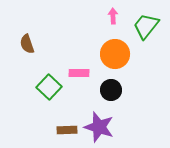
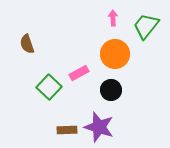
pink arrow: moved 2 px down
pink rectangle: rotated 30 degrees counterclockwise
